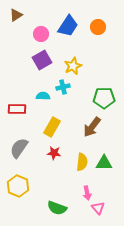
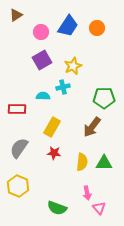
orange circle: moved 1 px left, 1 px down
pink circle: moved 2 px up
pink triangle: moved 1 px right
